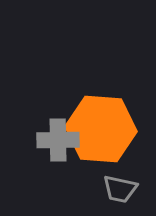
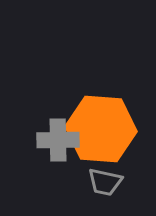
gray trapezoid: moved 15 px left, 7 px up
